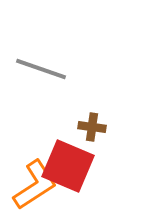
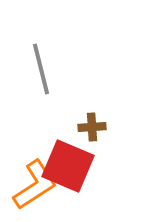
gray line: rotated 57 degrees clockwise
brown cross: rotated 12 degrees counterclockwise
